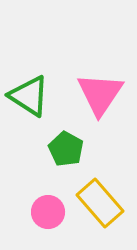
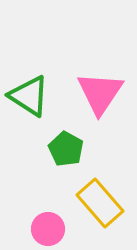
pink triangle: moved 1 px up
pink circle: moved 17 px down
